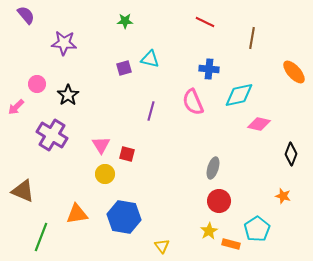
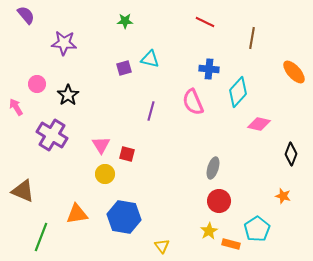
cyan diamond: moved 1 px left, 3 px up; rotated 36 degrees counterclockwise
pink arrow: rotated 102 degrees clockwise
